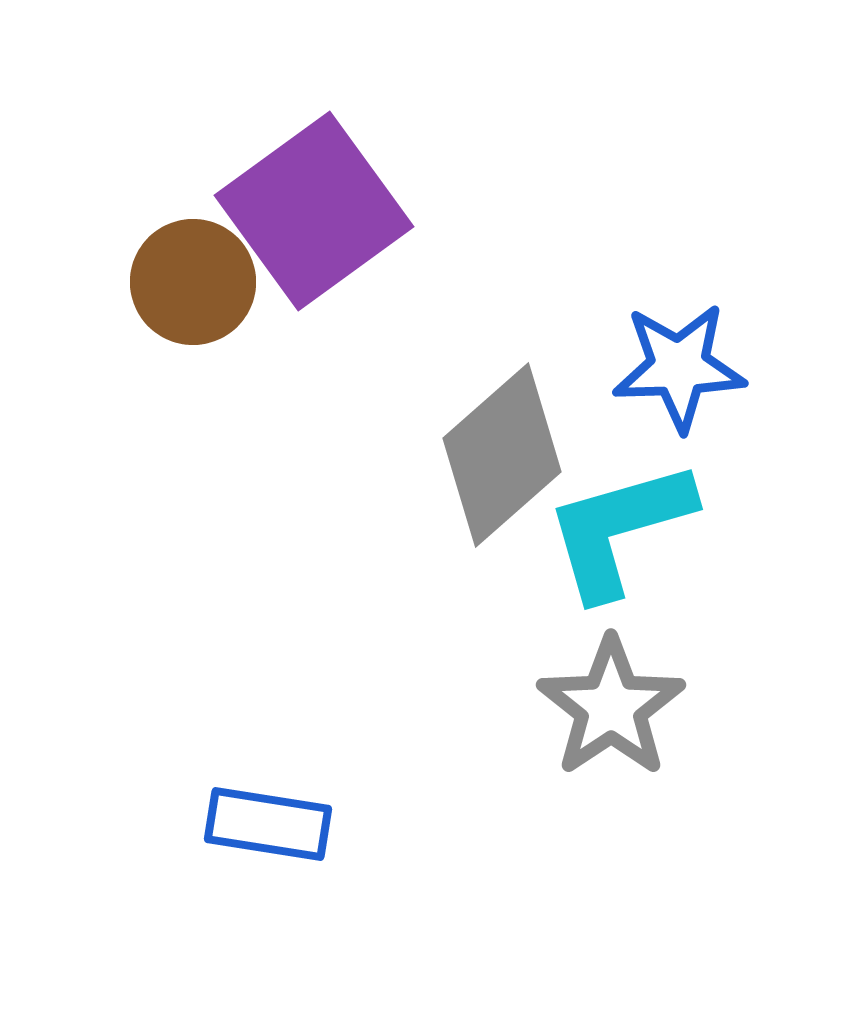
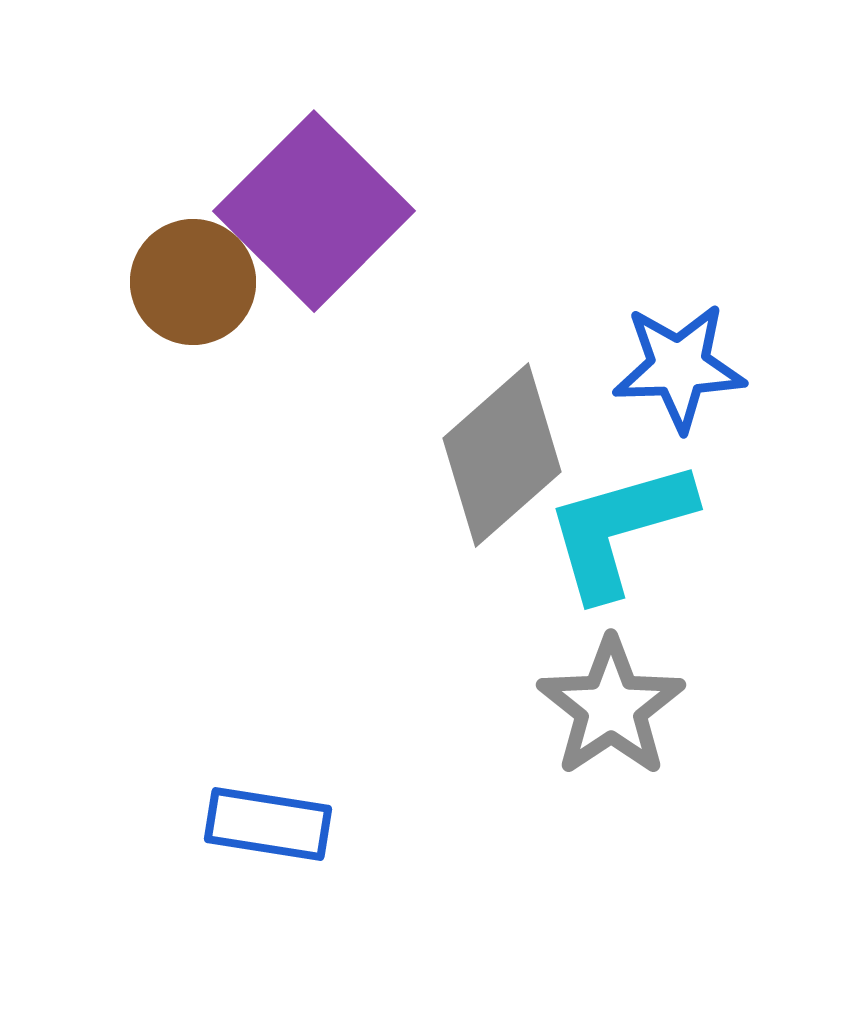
purple square: rotated 9 degrees counterclockwise
